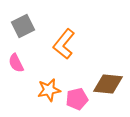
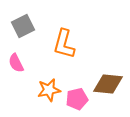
orange L-shape: rotated 24 degrees counterclockwise
